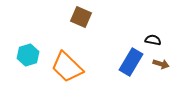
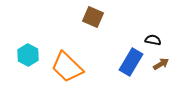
brown square: moved 12 px right
cyan hexagon: rotated 15 degrees counterclockwise
brown arrow: rotated 49 degrees counterclockwise
